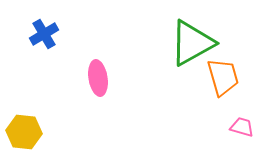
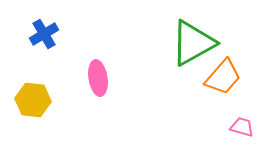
green triangle: moved 1 px right
orange trapezoid: rotated 57 degrees clockwise
yellow hexagon: moved 9 px right, 32 px up
